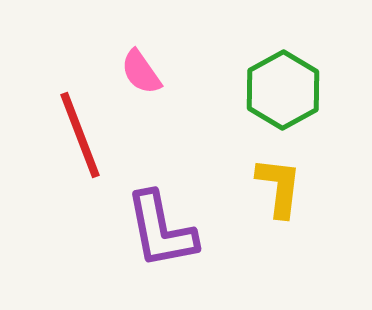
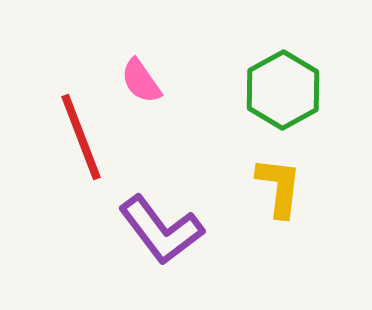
pink semicircle: moved 9 px down
red line: moved 1 px right, 2 px down
purple L-shape: rotated 26 degrees counterclockwise
